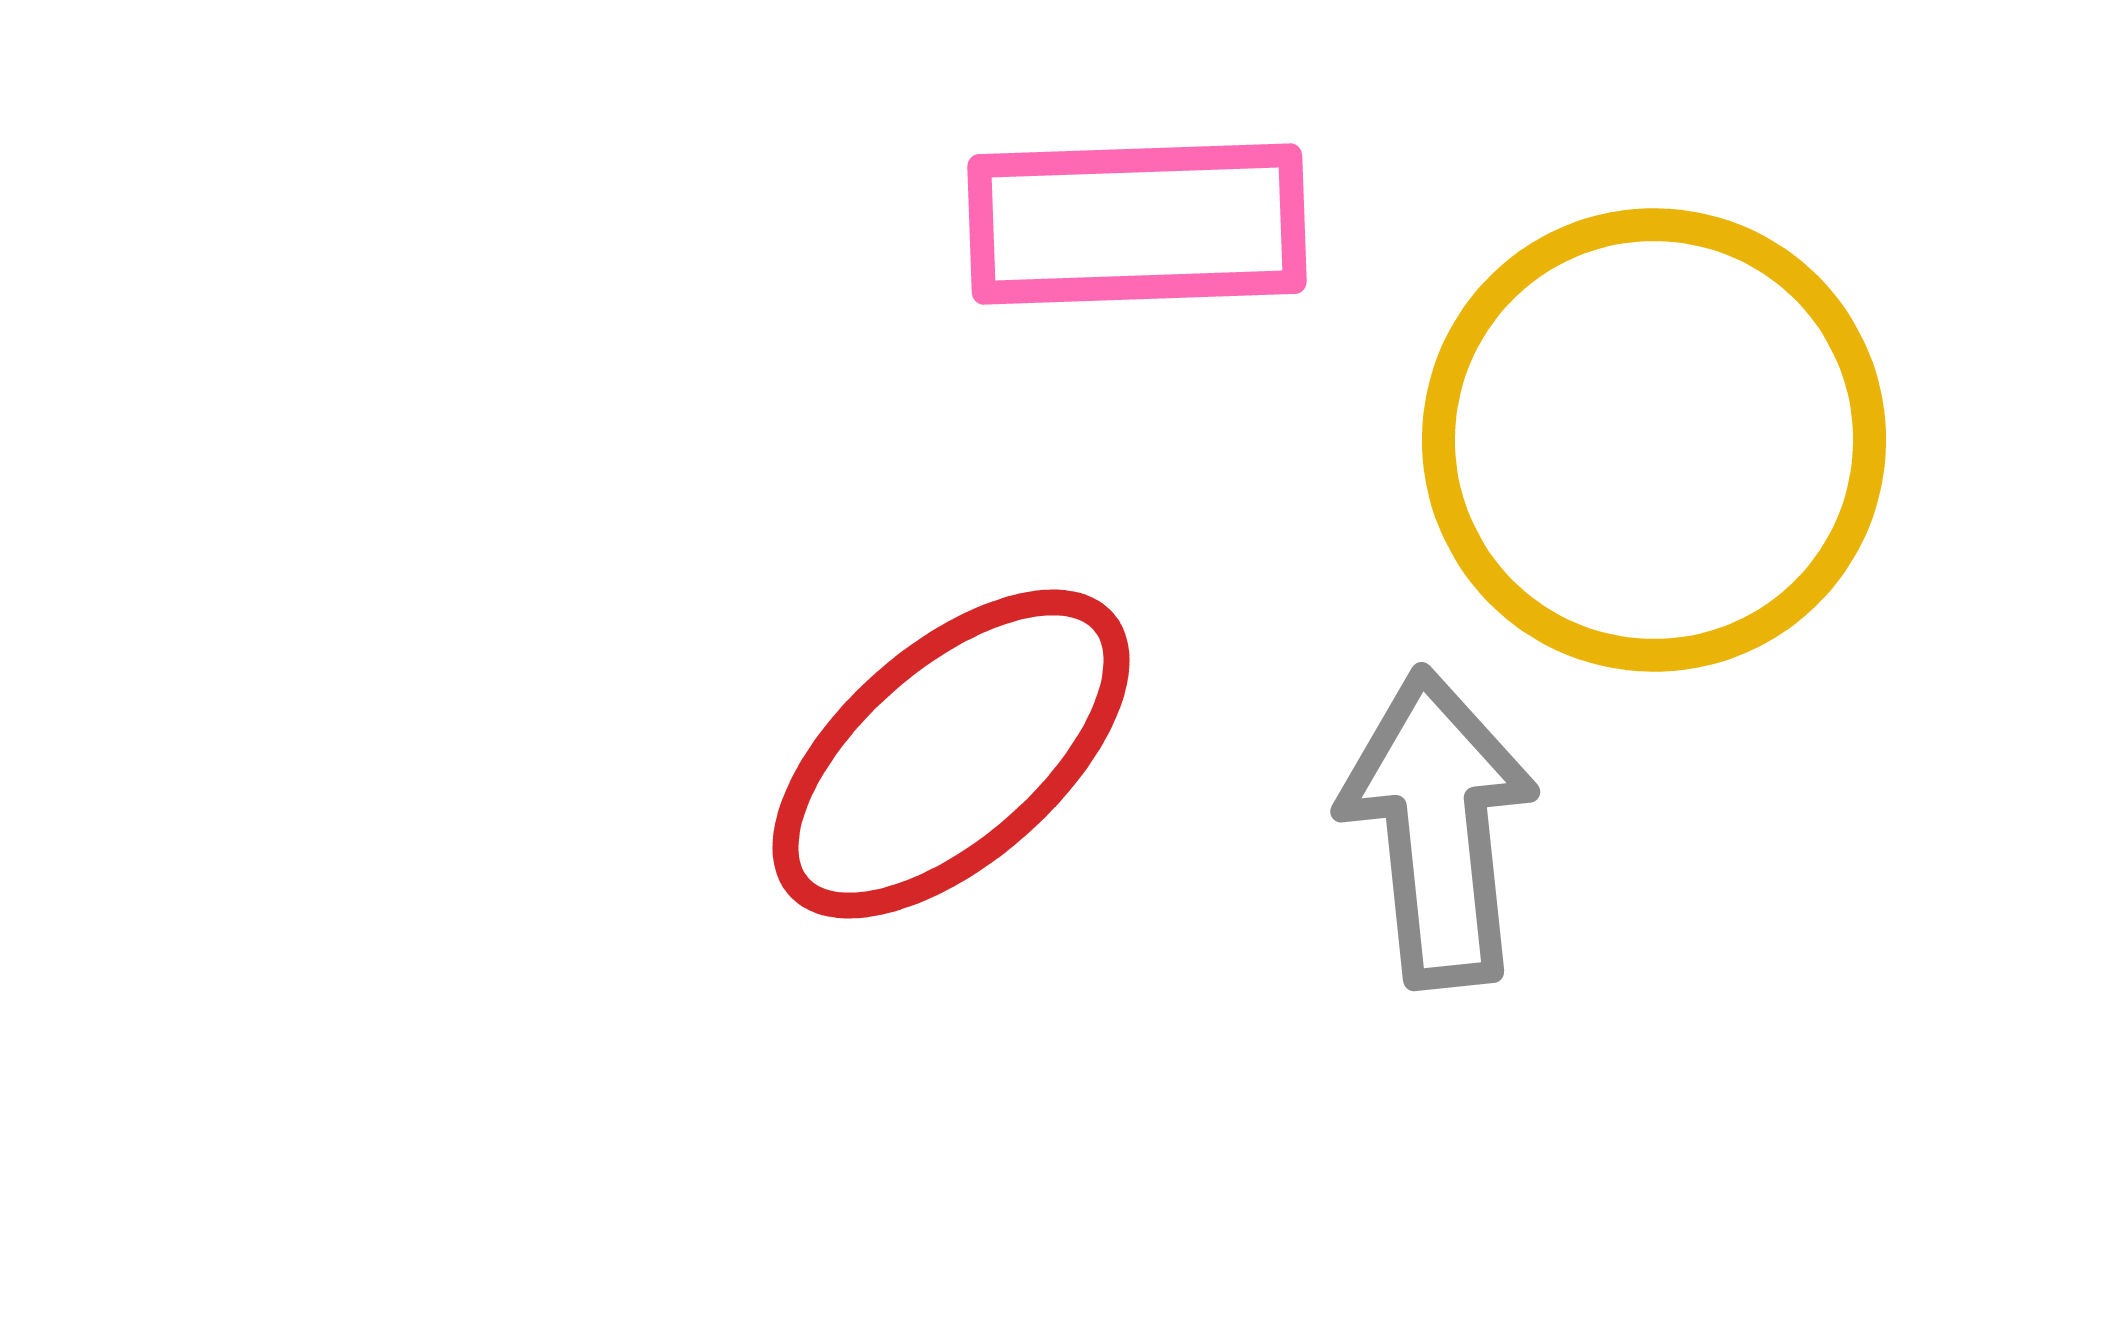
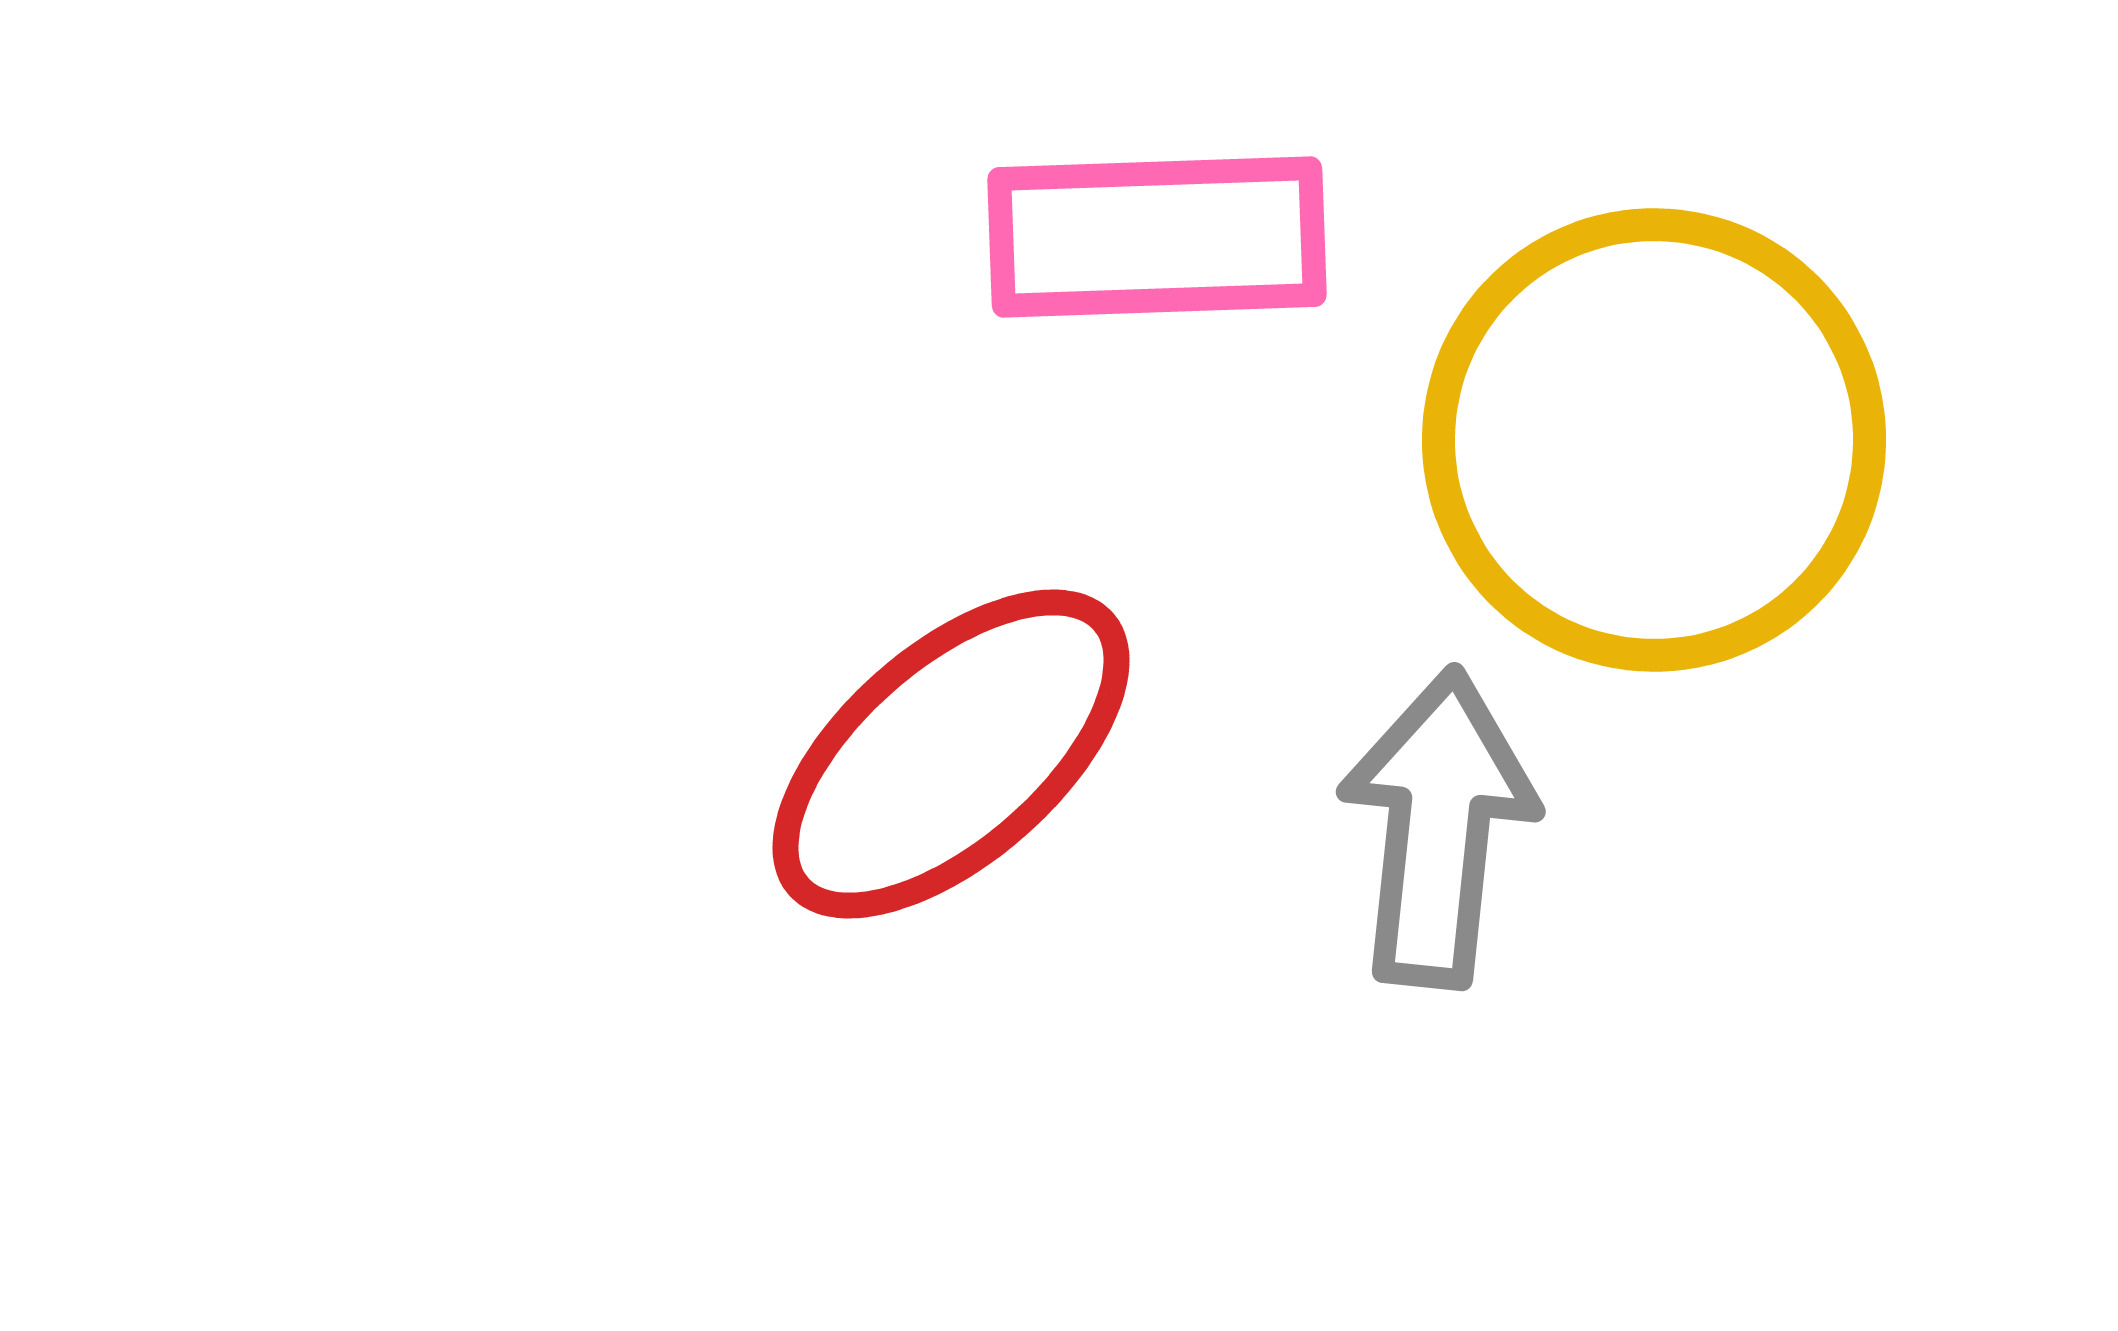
pink rectangle: moved 20 px right, 13 px down
gray arrow: rotated 12 degrees clockwise
